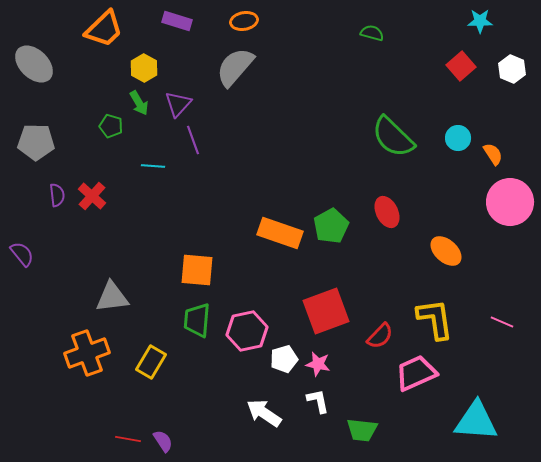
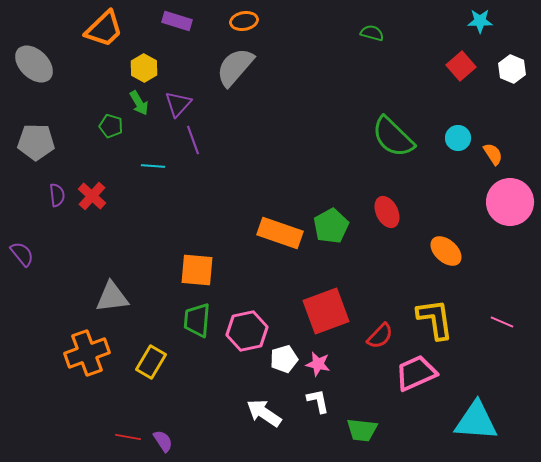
red line at (128, 439): moved 2 px up
